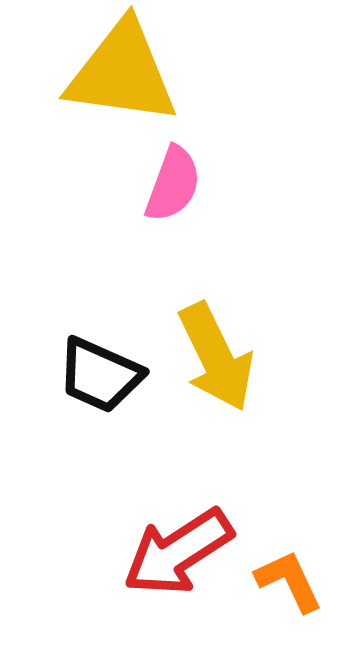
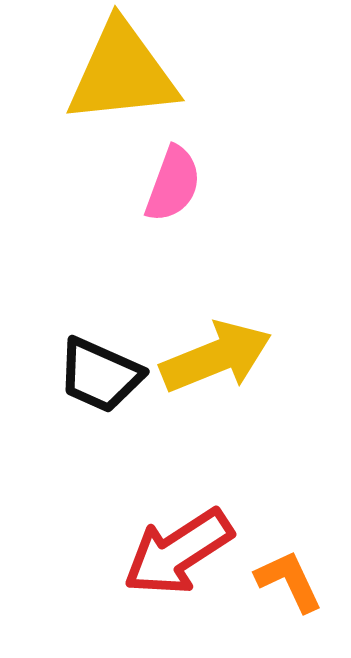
yellow triangle: rotated 14 degrees counterclockwise
yellow arrow: rotated 86 degrees counterclockwise
